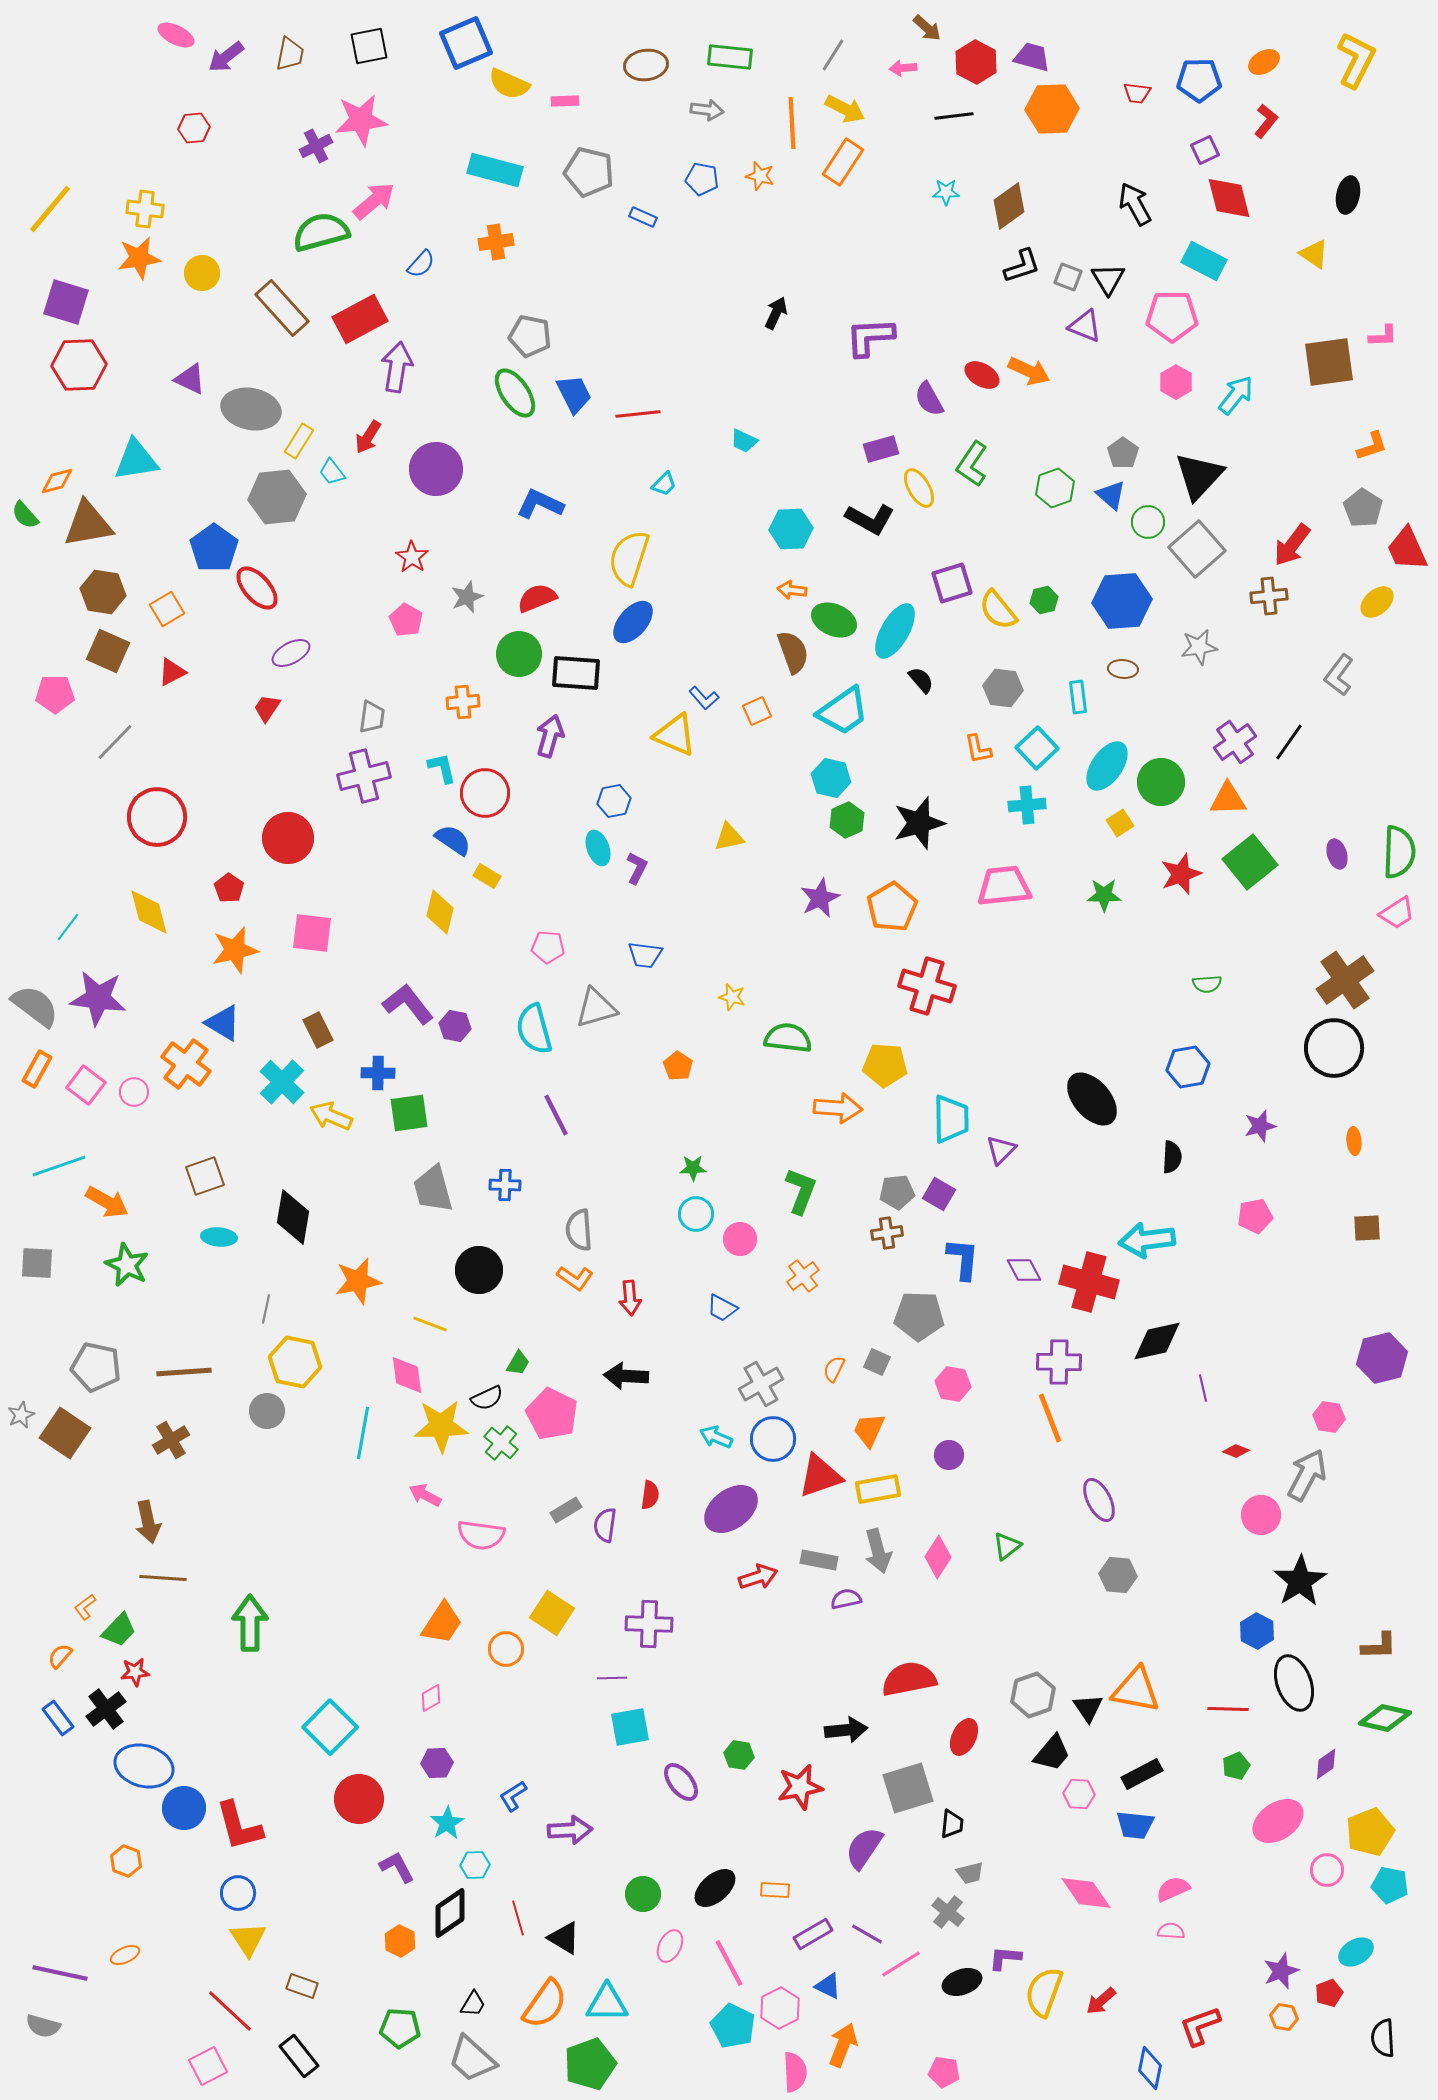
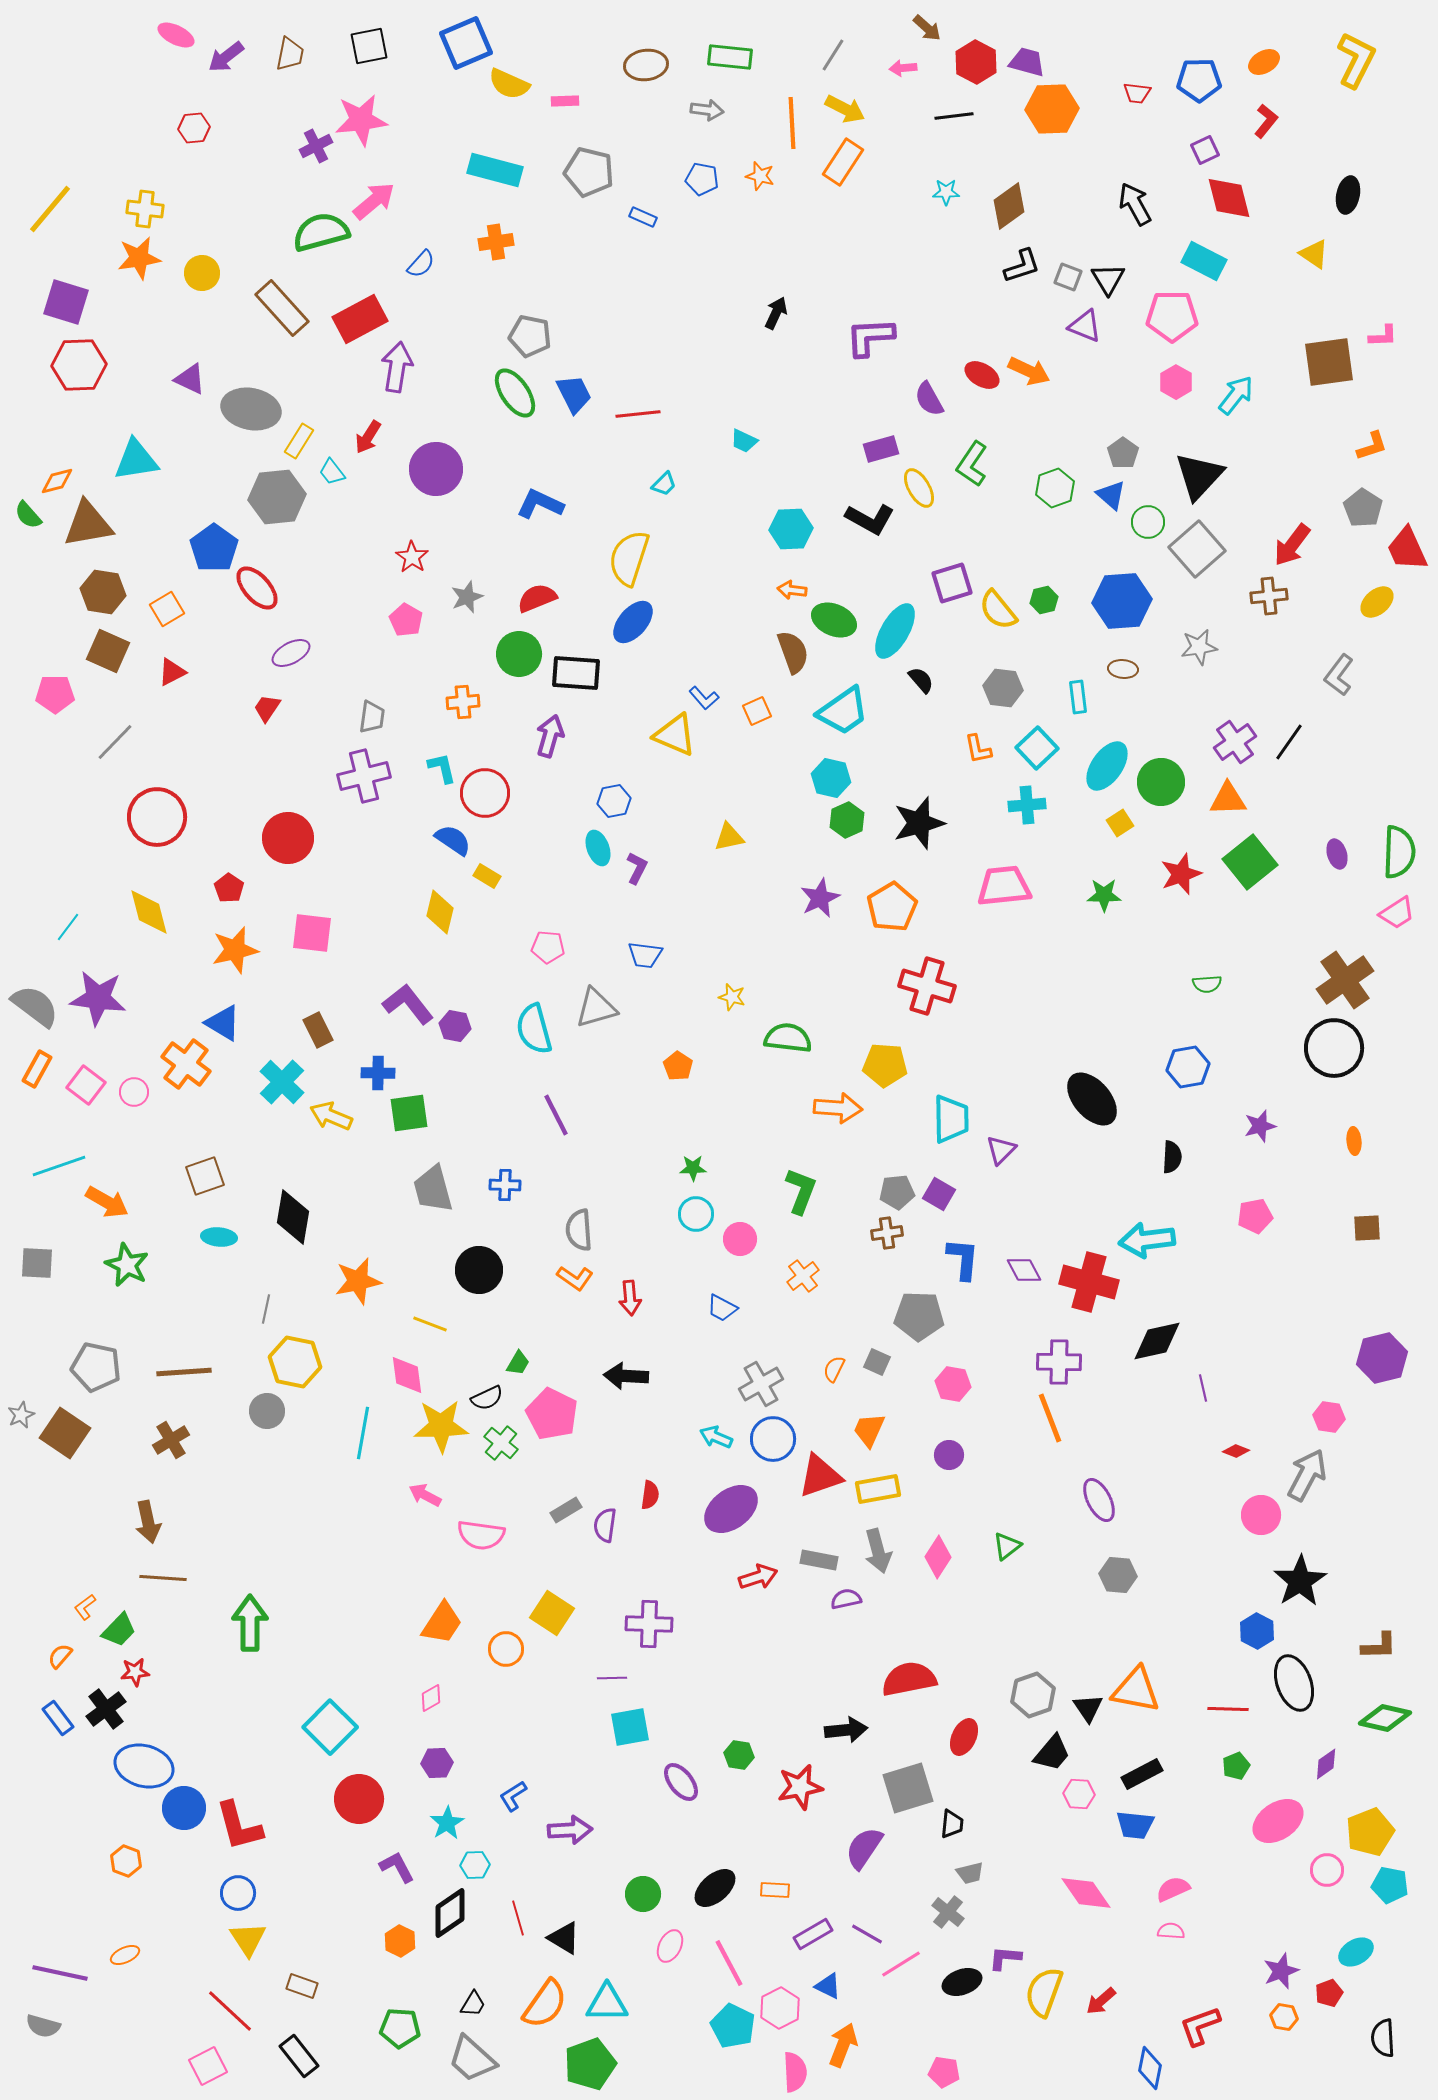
purple trapezoid at (1032, 57): moved 5 px left, 5 px down
green semicircle at (25, 515): moved 3 px right
